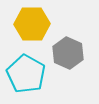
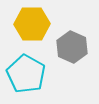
gray hexagon: moved 4 px right, 6 px up
